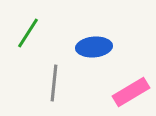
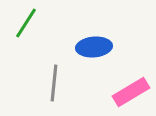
green line: moved 2 px left, 10 px up
